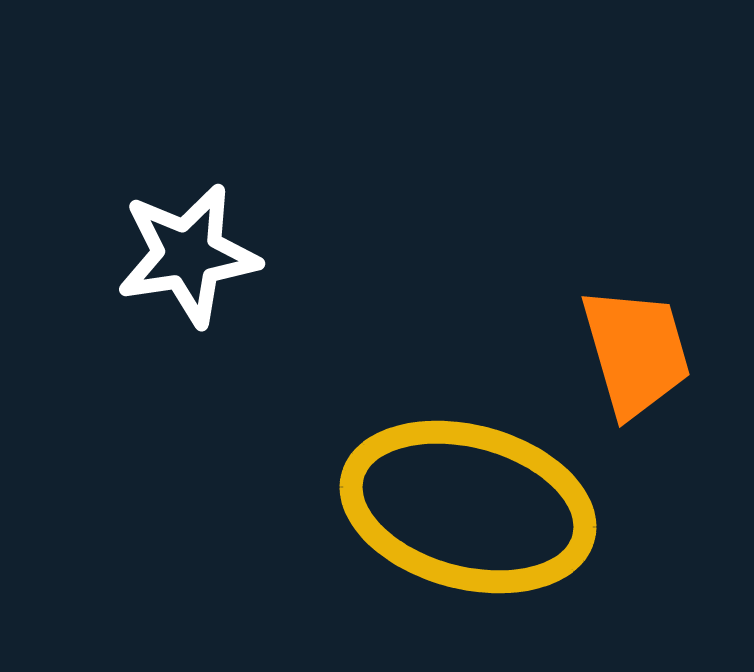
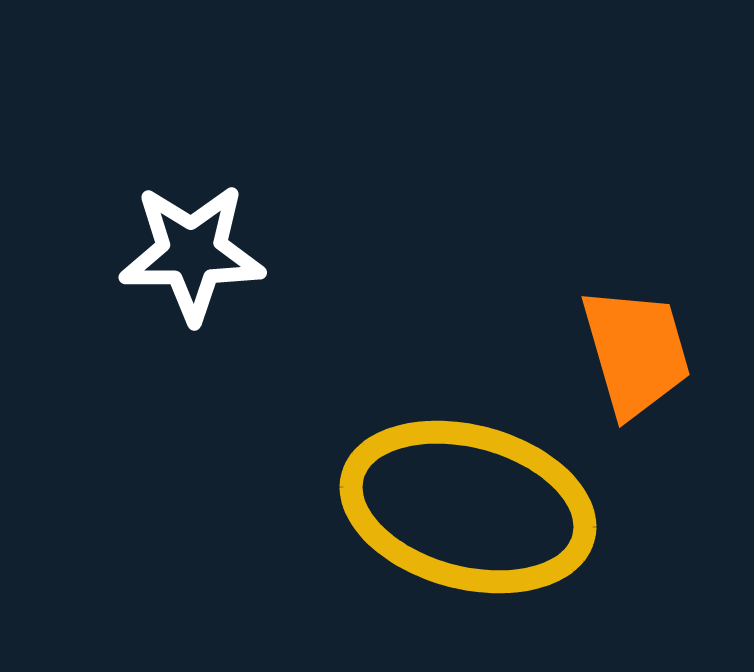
white star: moved 4 px right, 2 px up; rotated 9 degrees clockwise
